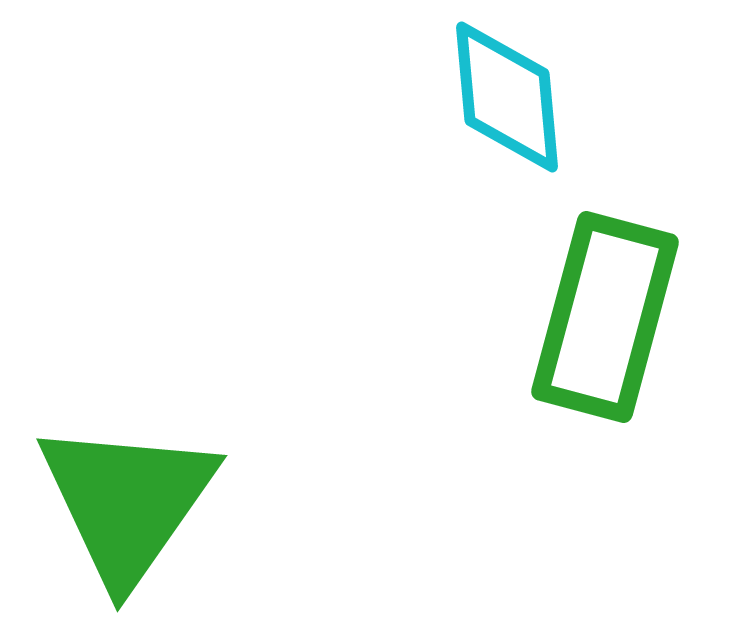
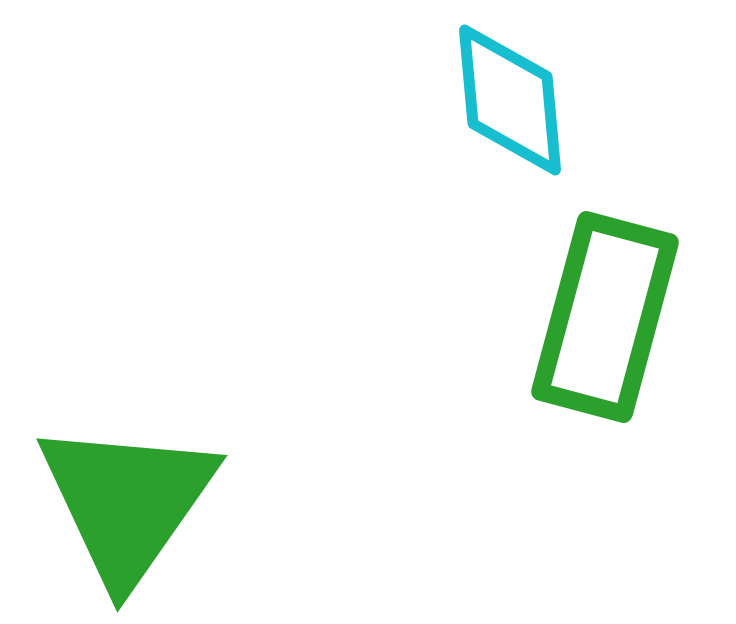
cyan diamond: moved 3 px right, 3 px down
